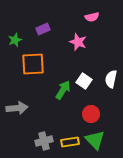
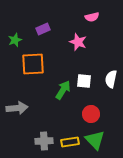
white square: rotated 28 degrees counterclockwise
gray cross: rotated 12 degrees clockwise
